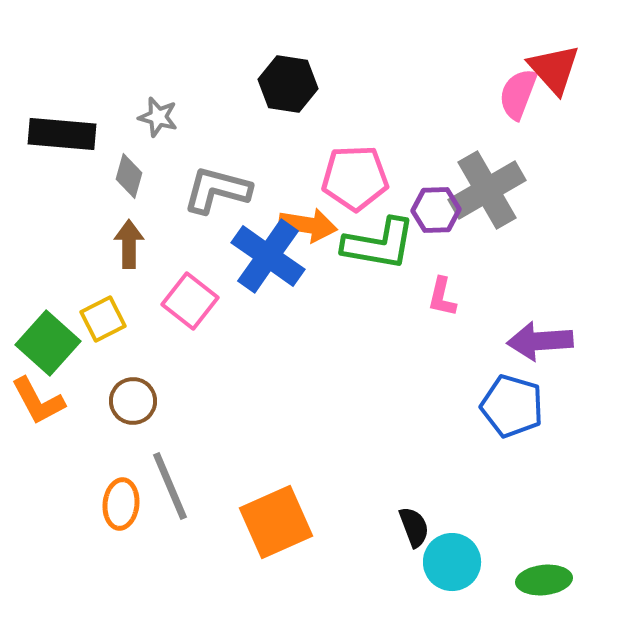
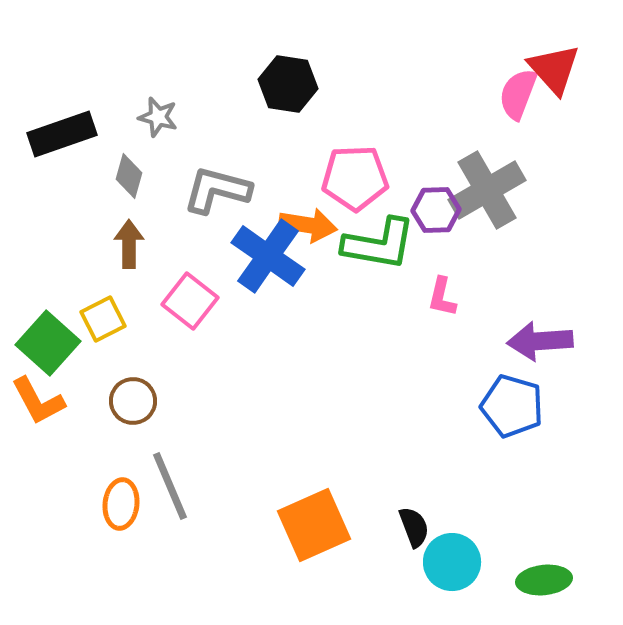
black rectangle: rotated 24 degrees counterclockwise
orange square: moved 38 px right, 3 px down
